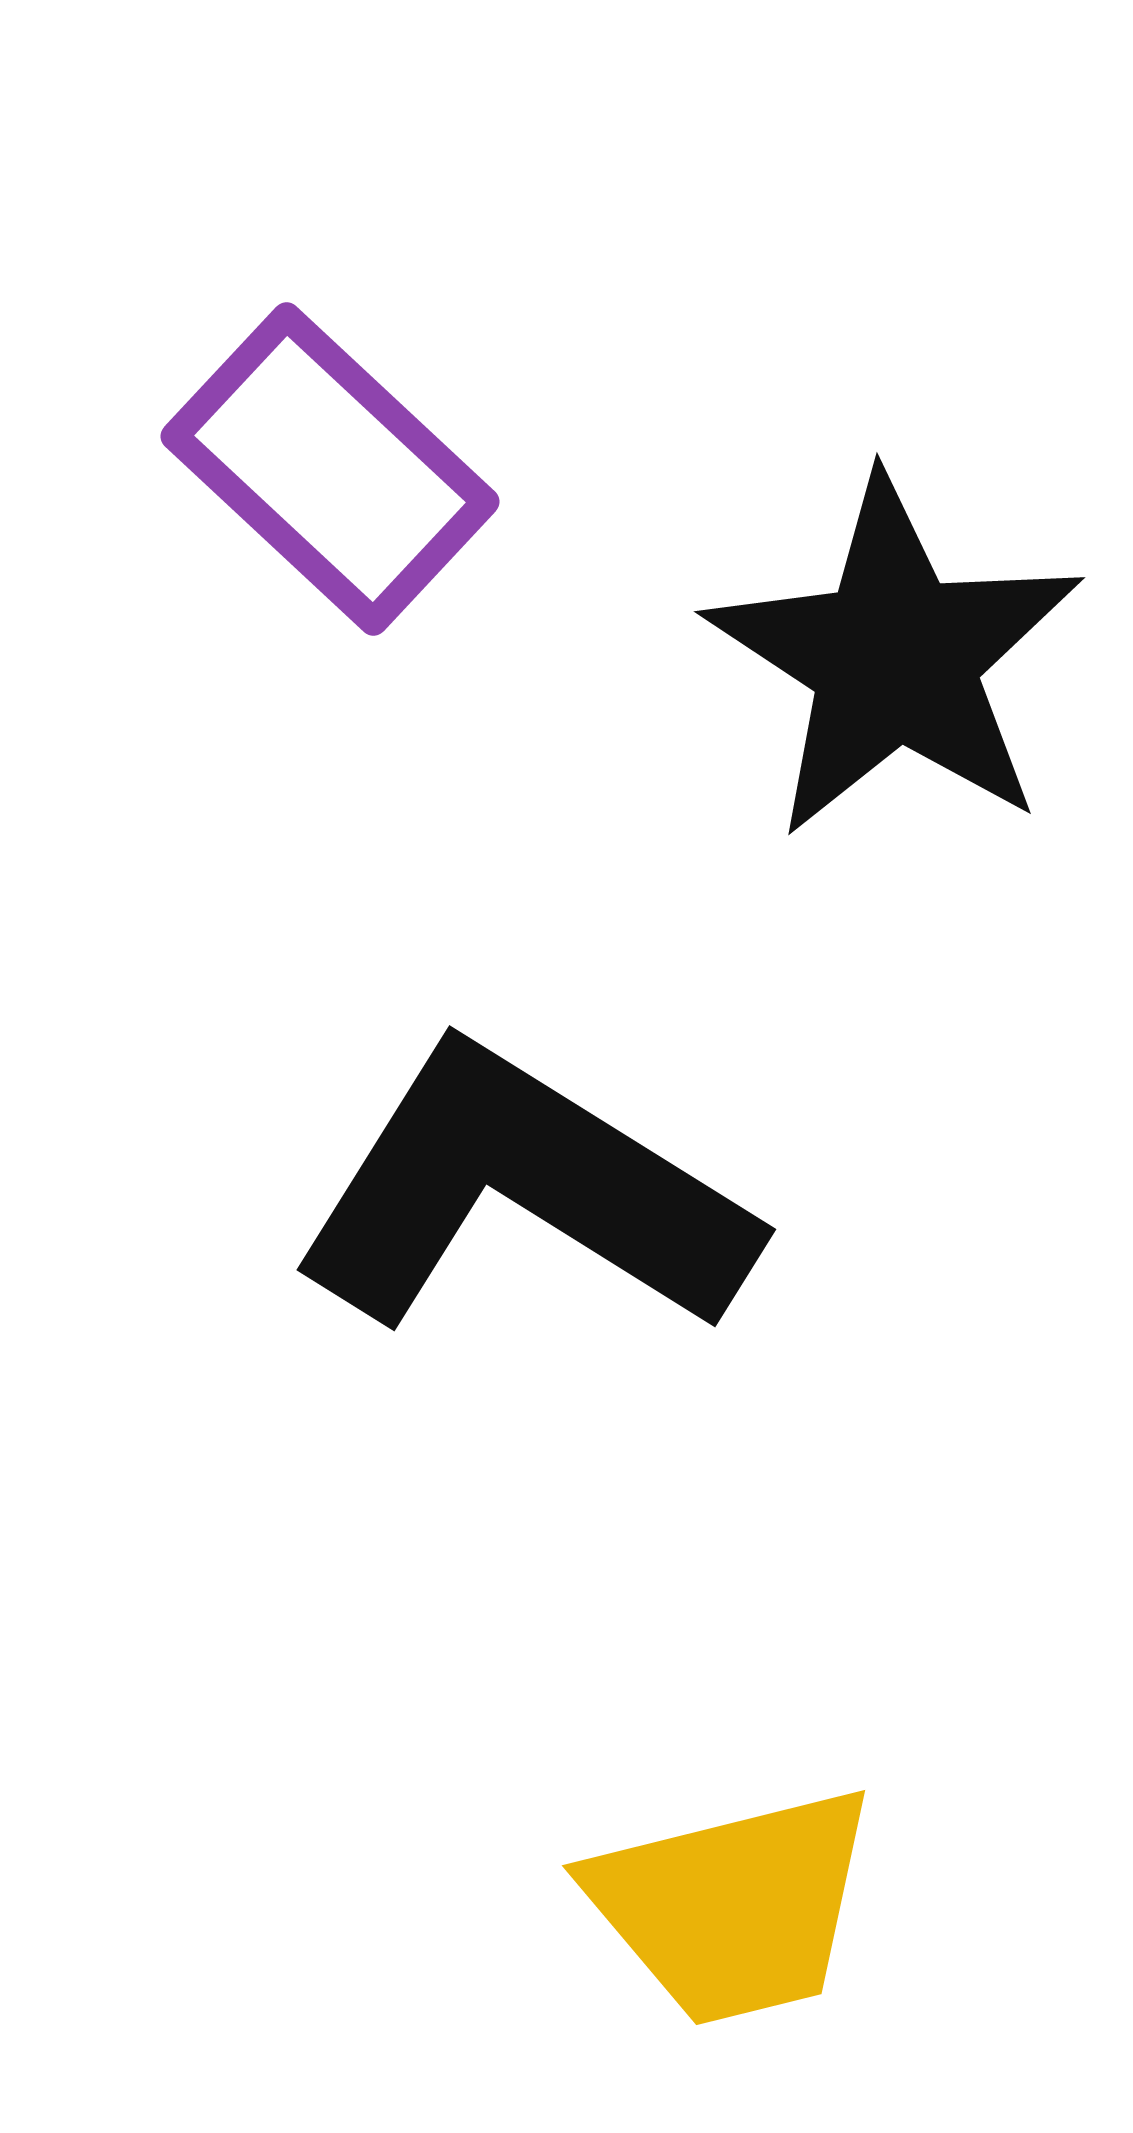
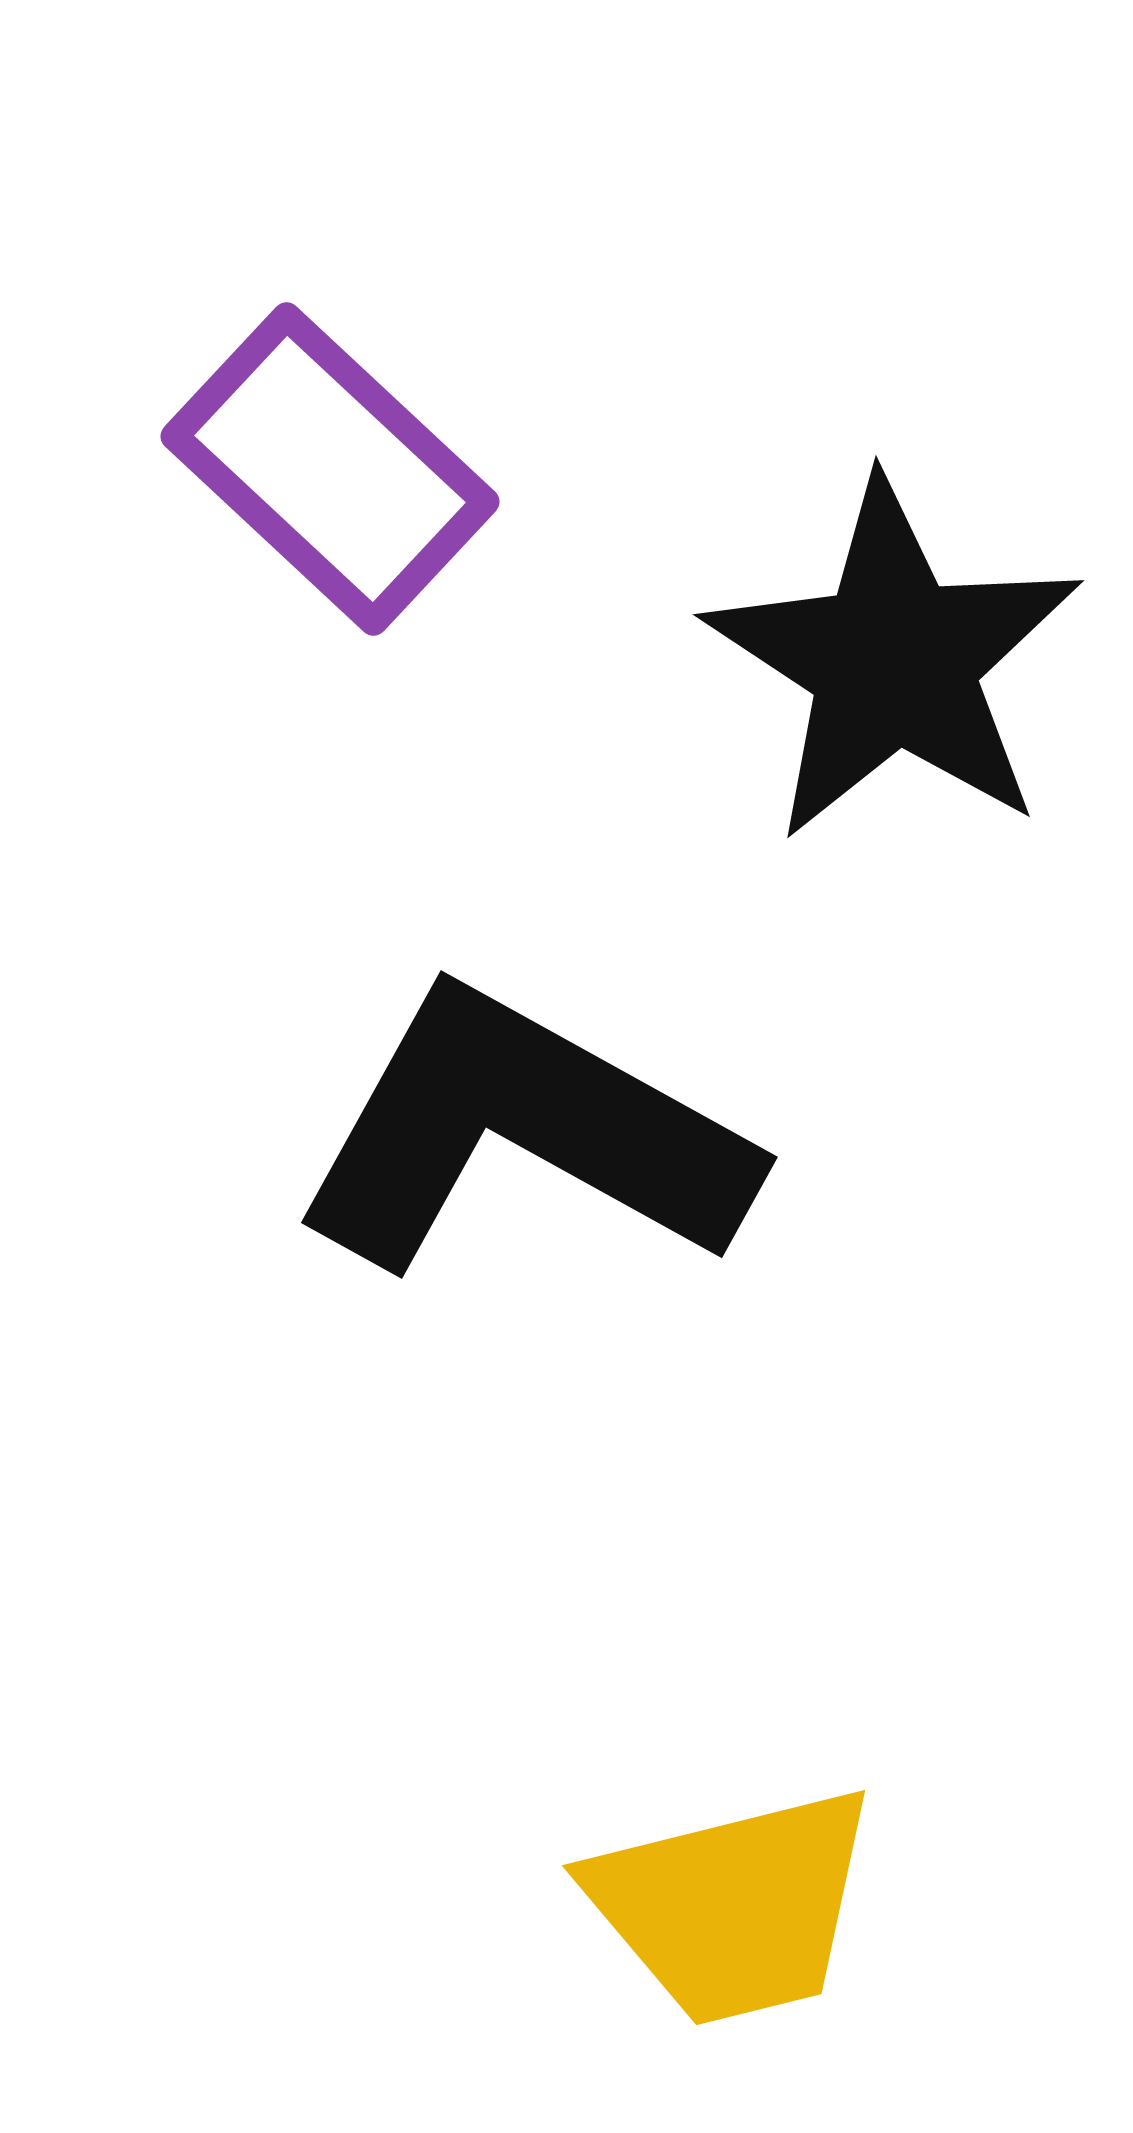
black star: moved 1 px left, 3 px down
black L-shape: moved 59 px up; rotated 3 degrees counterclockwise
